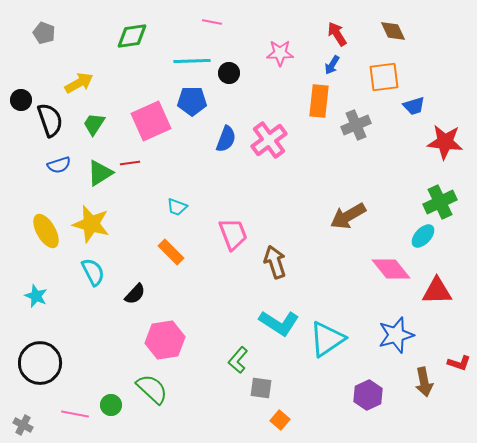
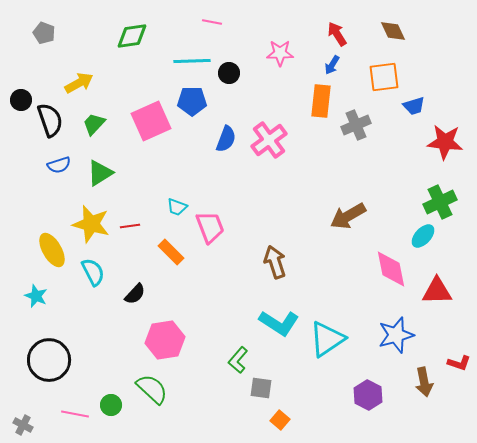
orange rectangle at (319, 101): moved 2 px right
green trapezoid at (94, 124): rotated 10 degrees clockwise
red line at (130, 163): moved 63 px down
yellow ellipse at (46, 231): moved 6 px right, 19 px down
pink trapezoid at (233, 234): moved 23 px left, 7 px up
pink diamond at (391, 269): rotated 27 degrees clockwise
black circle at (40, 363): moved 9 px right, 3 px up
purple hexagon at (368, 395): rotated 8 degrees counterclockwise
